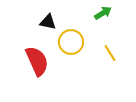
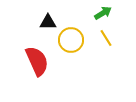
black triangle: rotated 12 degrees counterclockwise
yellow circle: moved 2 px up
yellow line: moved 4 px left, 15 px up
